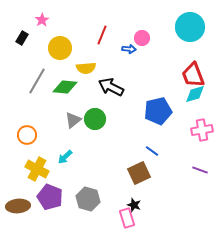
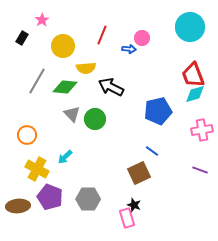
yellow circle: moved 3 px right, 2 px up
gray triangle: moved 1 px left, 6 px up; rotated 36 degrees counterclockwise
gray hexagon: rotated 15 degrees counterclockwise
